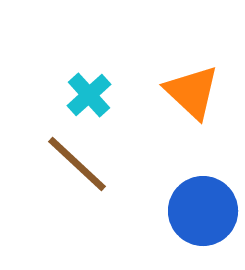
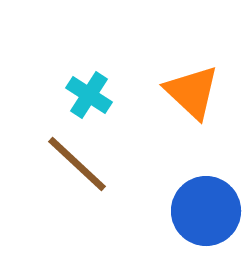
cyan cross: rotated 15 degrees counterclockwise
blue circle: moved 3 px right
